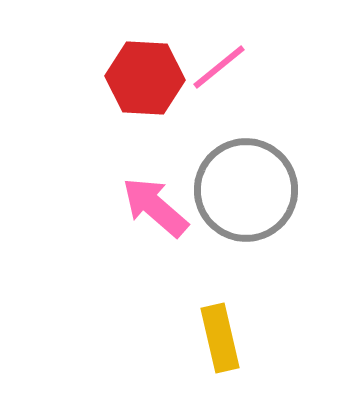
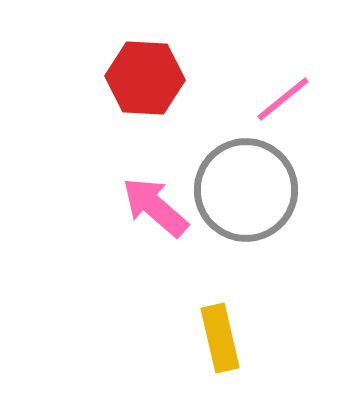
pink line: moved 64 px right, 32 px down
